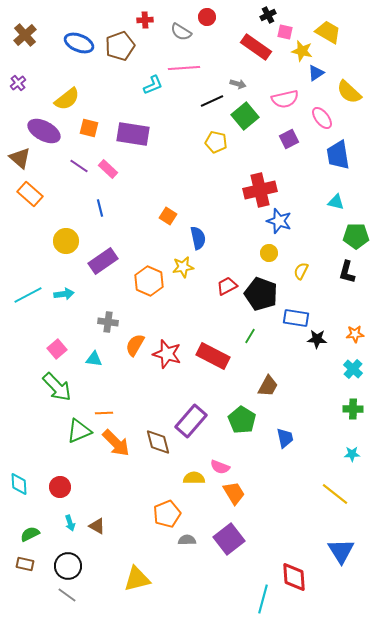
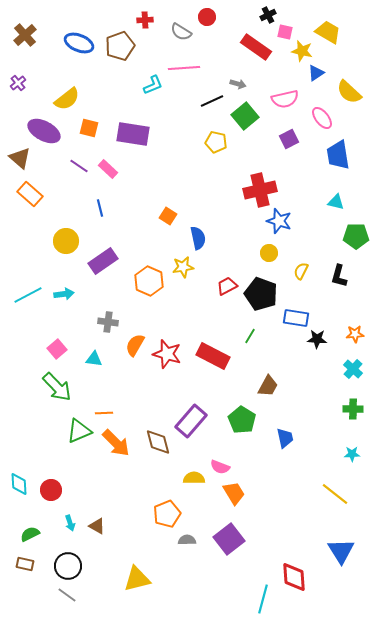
black L-shape at (347, 272): moved 8 px left, 4 px down
red circle at (60, 487): moved 9 px left, 3 px down
